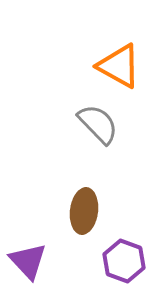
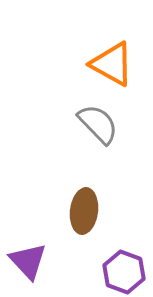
orange triangle: moved 7 px left, 2 px up
purple hexagon: moved 11 px down
